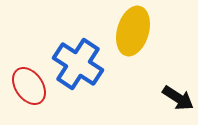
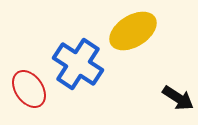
yellow ellipse: rotated 42 degrees clockwise
red ellipse: moved 3 px down
